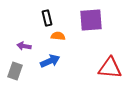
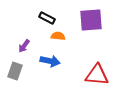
black rectangle: rotated 49 degrees counterclockwise
purple arrow: rotated 64 degrees counterclockwise
blue arrow: rotated 36 degrees clockwise
red triangle: moved 13 px left, 7 px down
